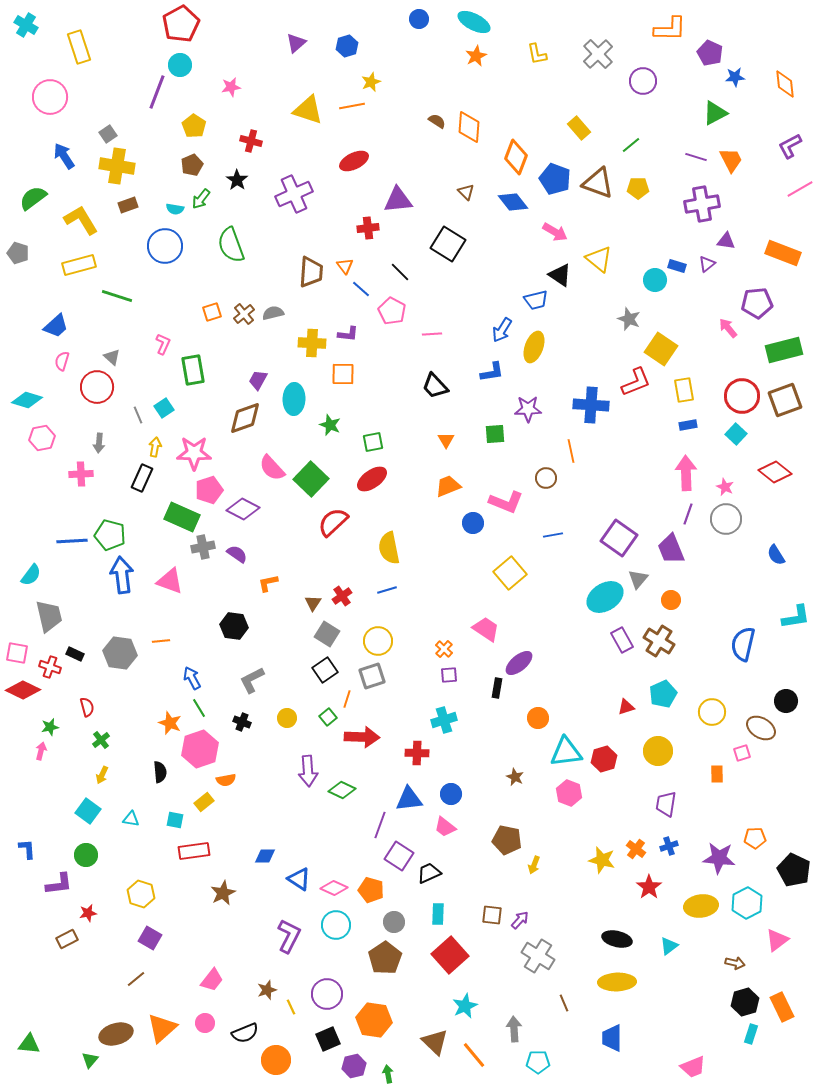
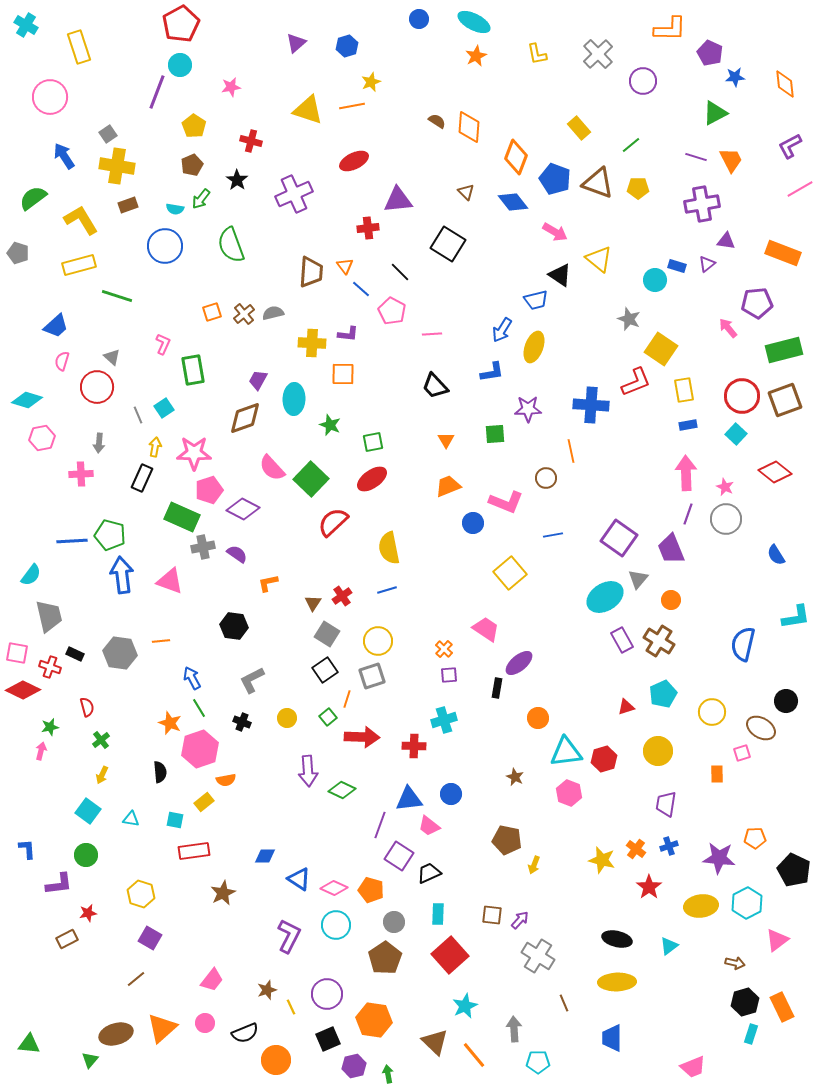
red cross at (417, 753): moved 3 px left, 7 px up
pink trapezoid at (445, 827): moved 16 px left, 1 px up
